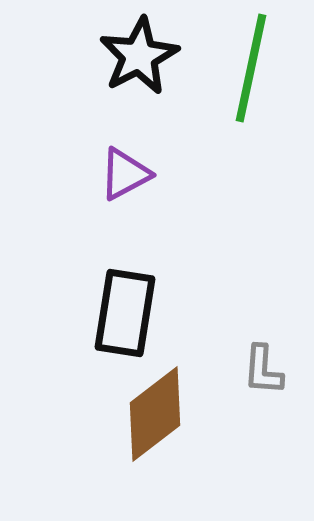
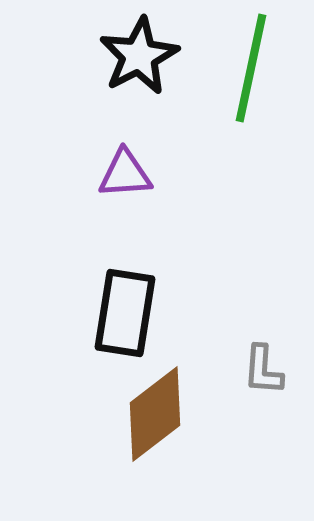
purple triangle: rotated 24 degrees clockwise
